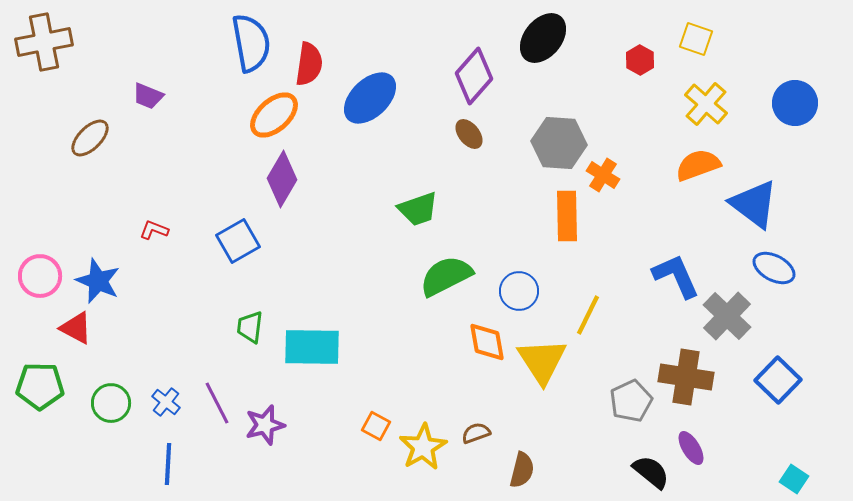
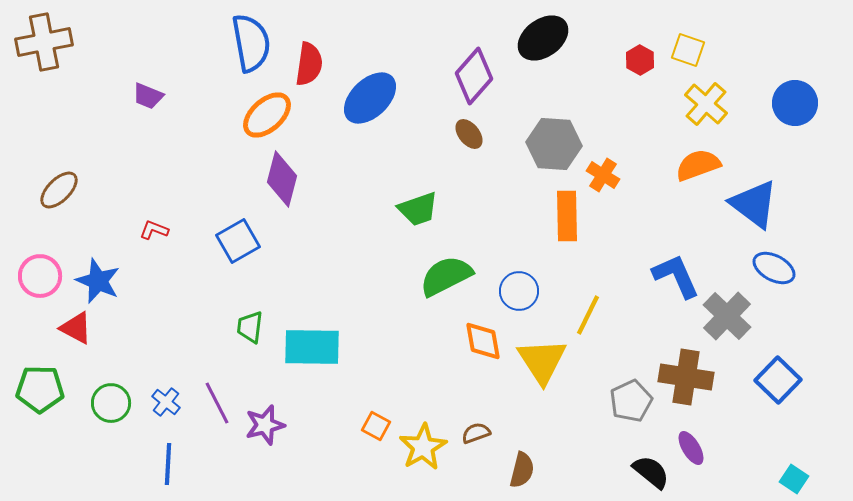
black ellipse at (543, 38): rotated 15 degrees clockwise
yellow square at (696, 39): moved 8 px left, 11 px down
orange ellipse at (274, 115): moved 7 px left
brown ellipse at (90, 138): moved 31 px left, 52 px down
gray hexagon at (559, 143): moved 5 px left, 1 px down
purple diamond at (282, 179): rotated 16 degrees counterclockwise
orange diamond at (487, 342): moved 4 px left, 1 px up
green pentagon at (40, 386): moved 3 px down
